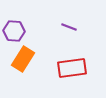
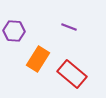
orange rectangle: moved 15 px right
red rectangle: moved 6 px down; rotated 48 degrees clockwise
